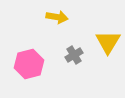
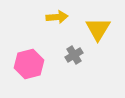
yellow arrow: rotated 15 degrees counterclockwise
yellow triangle: moved 10 px left, 13 px up
